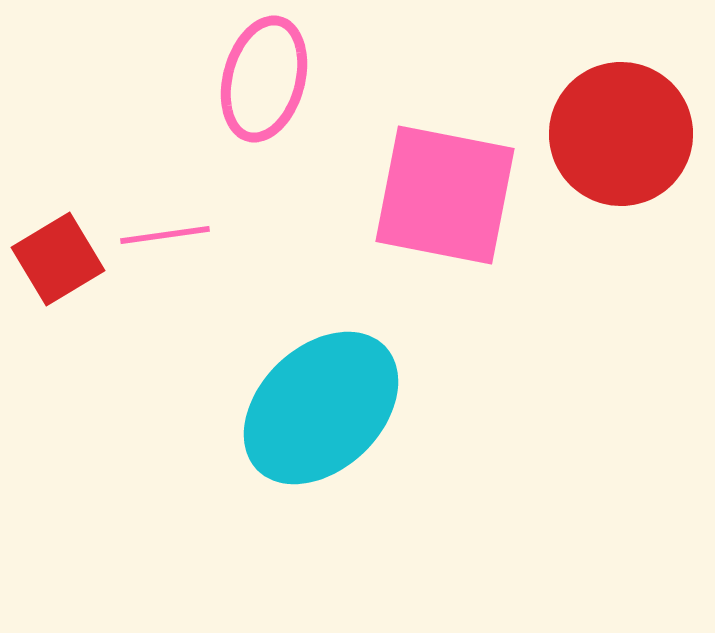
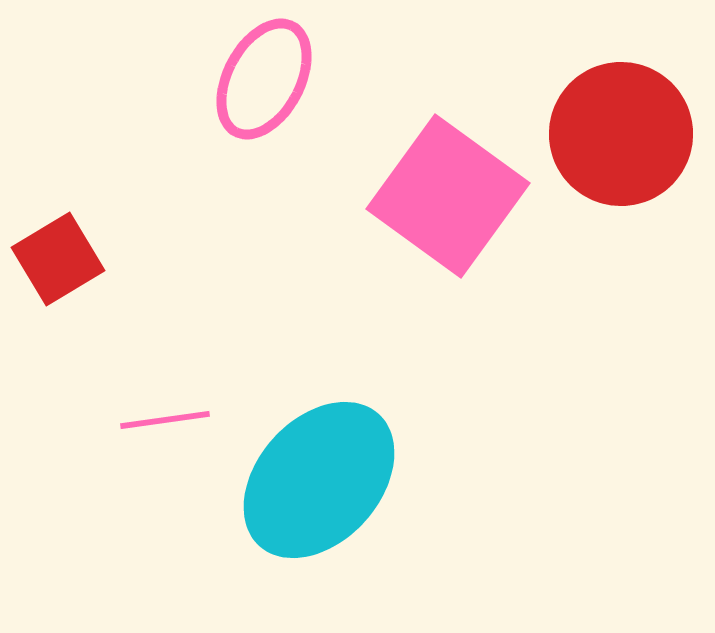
pink ellipse: rotated 13 degrees clockwise
pink square: moved 3 px right, 1 px down; rotated 25 degrees clockwise
pink line: moved 185 px down
cyan ellipse: moved 2 px left, 72 px down; rotated 4 degrees counterclockwise
